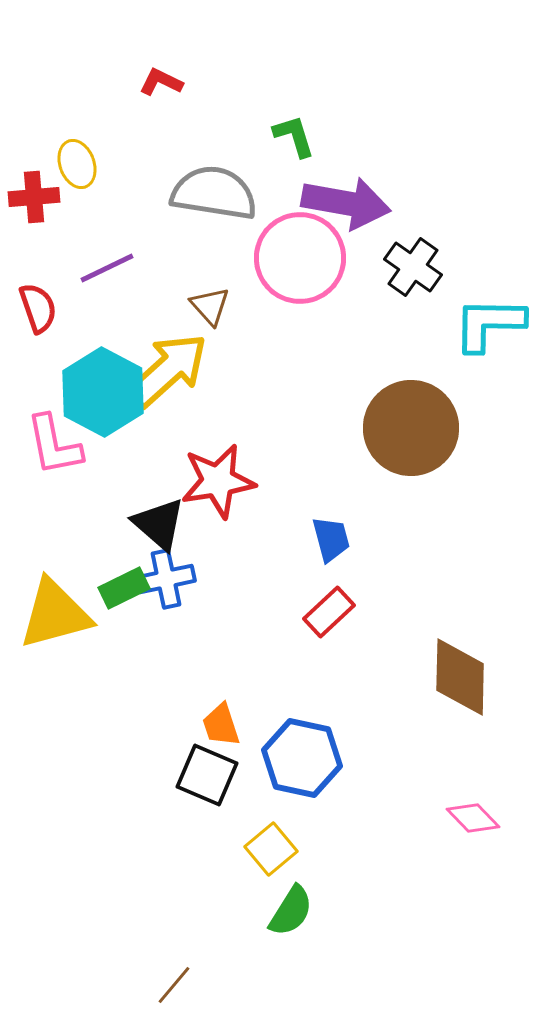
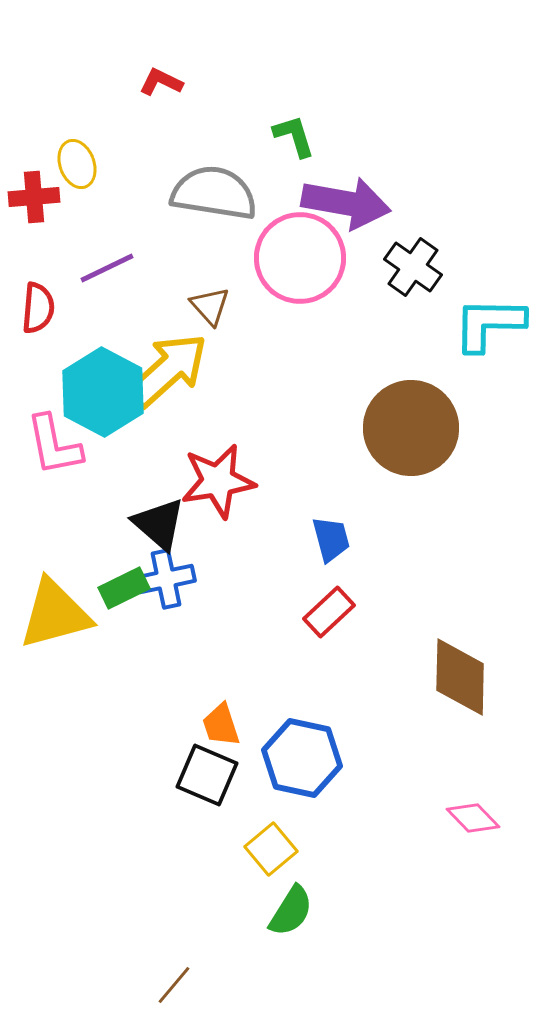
red semicircle: rotated 24 degrees clockwise
